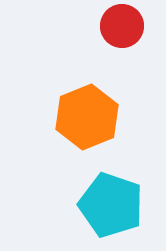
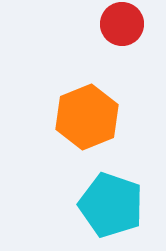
red circle: moved 2 px up
